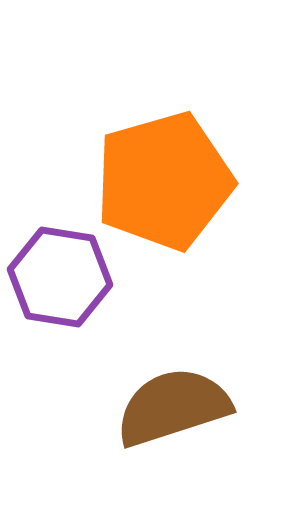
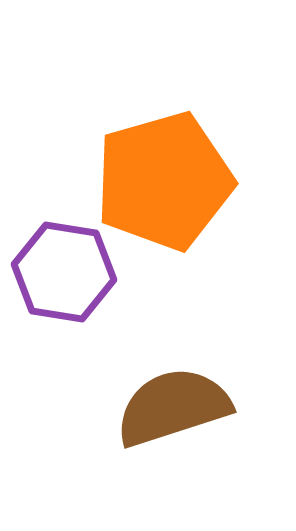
purple hexagon: moved 4 px right, 5 px up
